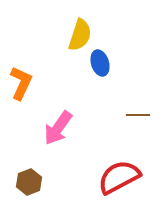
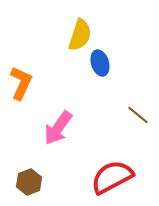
brown line: rotated 40 degrees clockwise
red semicircle: moved 7 px left
